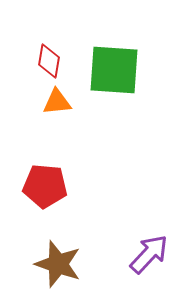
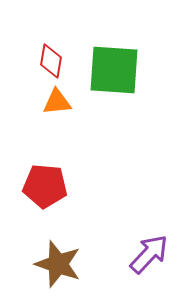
red diamond: moved 2 px right
